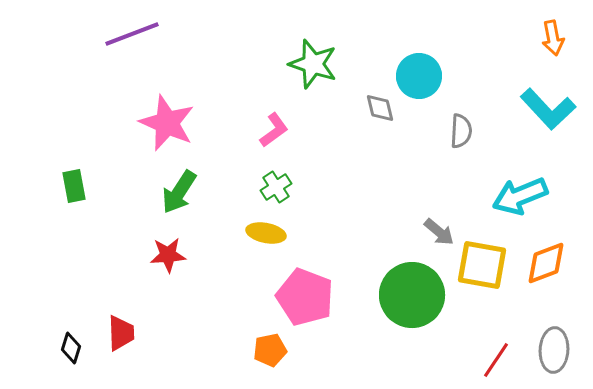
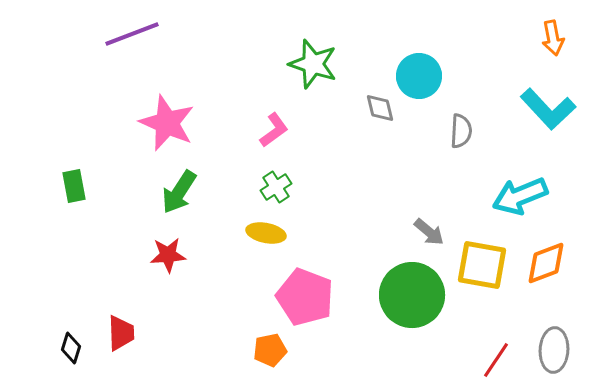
gray arrow: moved 10 px left
